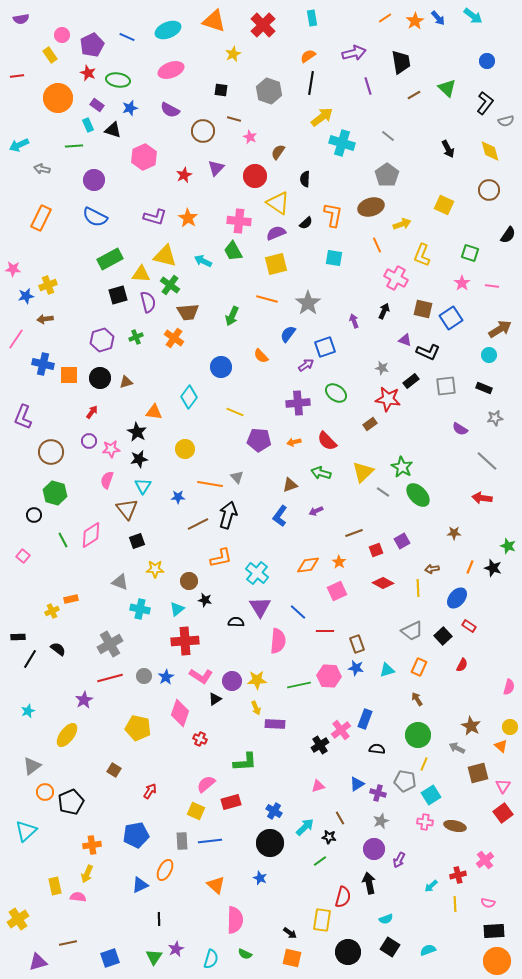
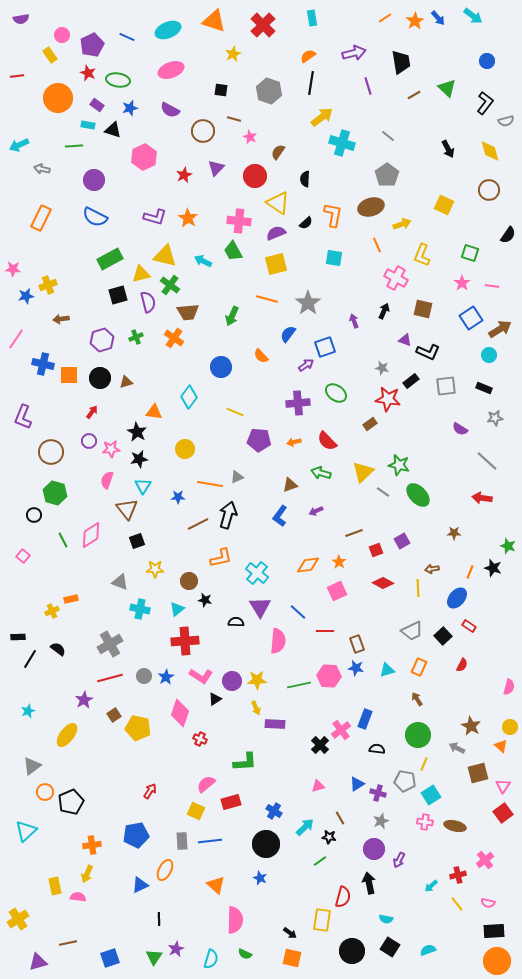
cyan rectangle at (88, 125): rotated 56 degrees counterclockwise
yellow triangle at (141, 274): rotated 18 degrees counterclockwise
blue square at (451, 318): moved 20 px right
brown arrow at (45, 319): moved 16 px right
green star at (402, 467): moved 3 px left, 2 px up; rotated 15 degrees counterclockwise
gray triangle at (237, 477): rotated 48 degrees clockwise
orange line at (470, 567): moved 5 px down
black cross at (320, 745): rotated 12 degrees counterclockwise
brown square at (114, 770): moved 55 px up; rotated 24 degrees clockwise
black circle at (270, 843): moved 4 px left, 1 px down
yellow line at (455, 904): moved 2 px right; rotated 35 degrees counterclockwise
cyan semicircle at (386, 919): rotated 32 degrees clockwise
black circle at (348, 952): moved 4 px right, 1 px up
